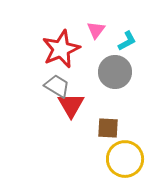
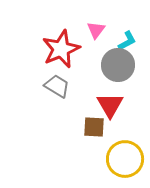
gray circle: moved 3 px right, 7 px up
red triangle: moved 39 px right
brown square: moved 14 px left, 1 px up
